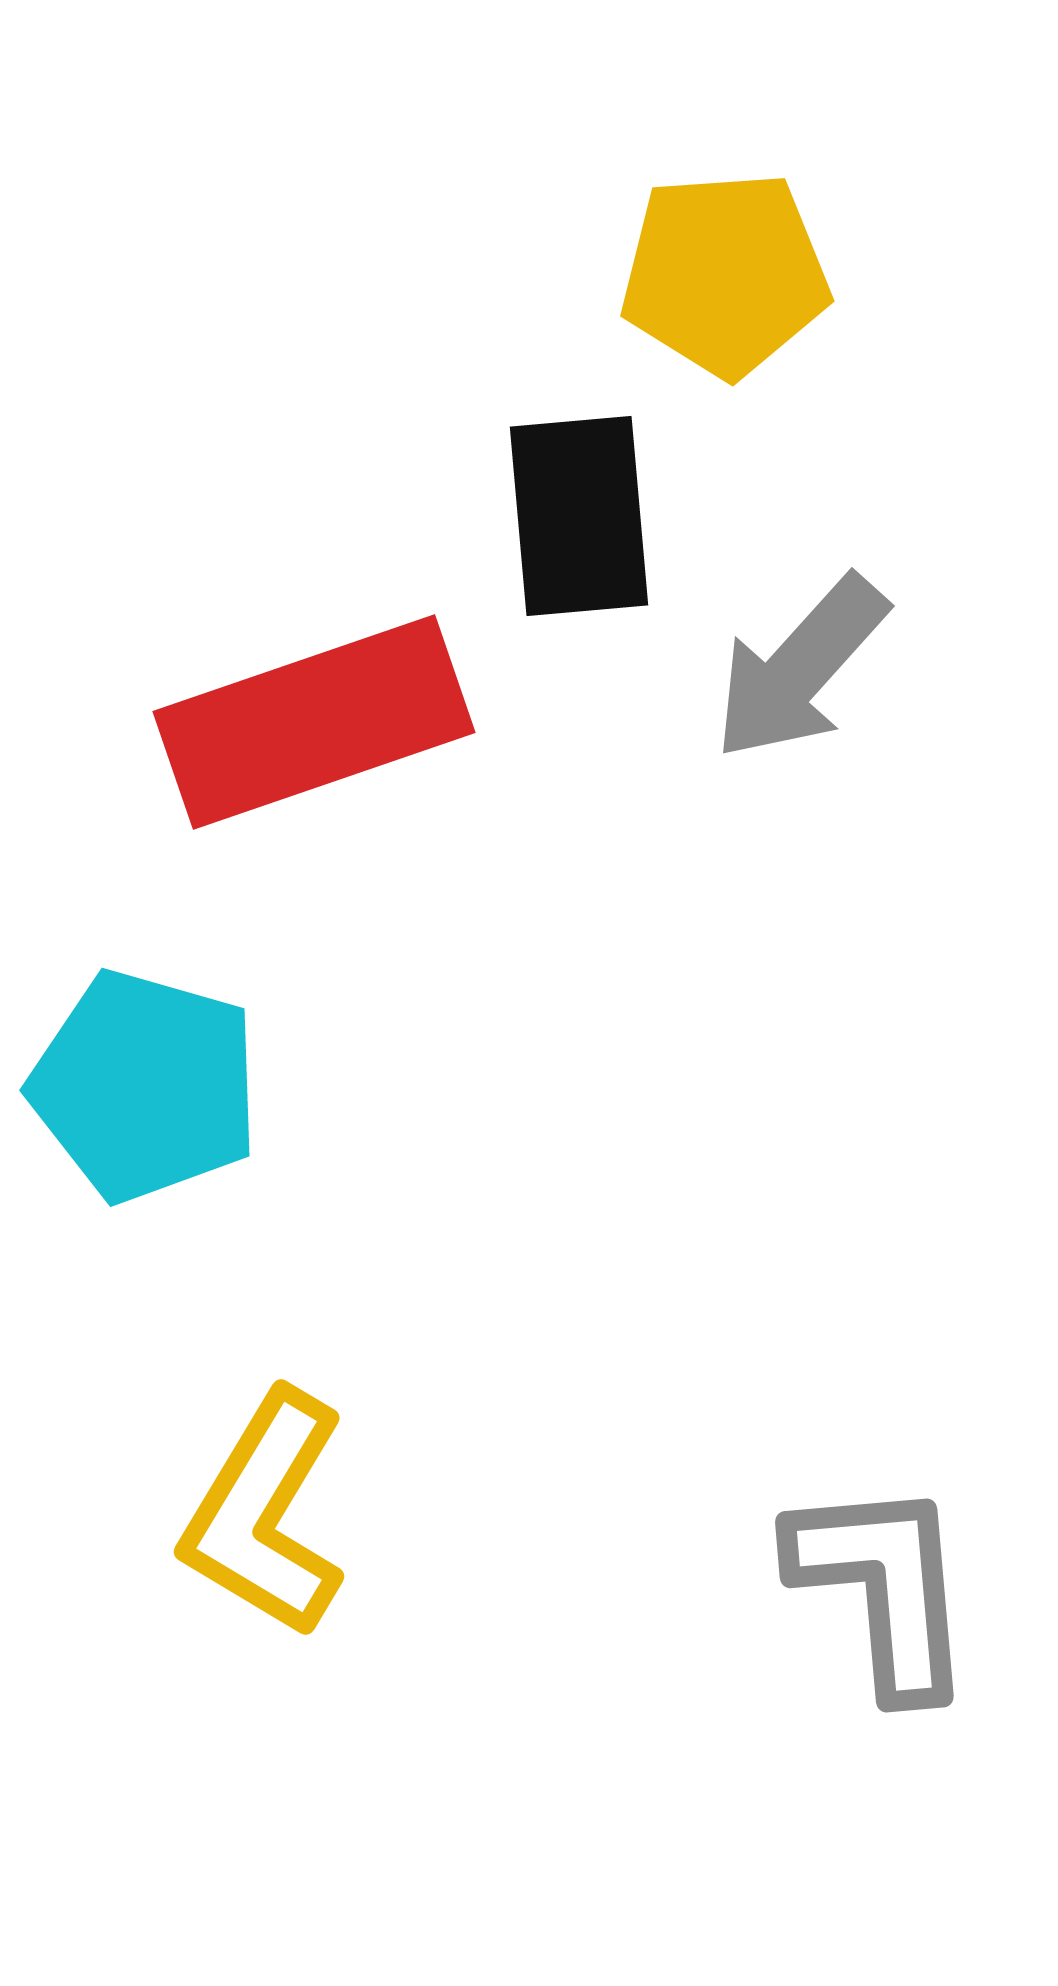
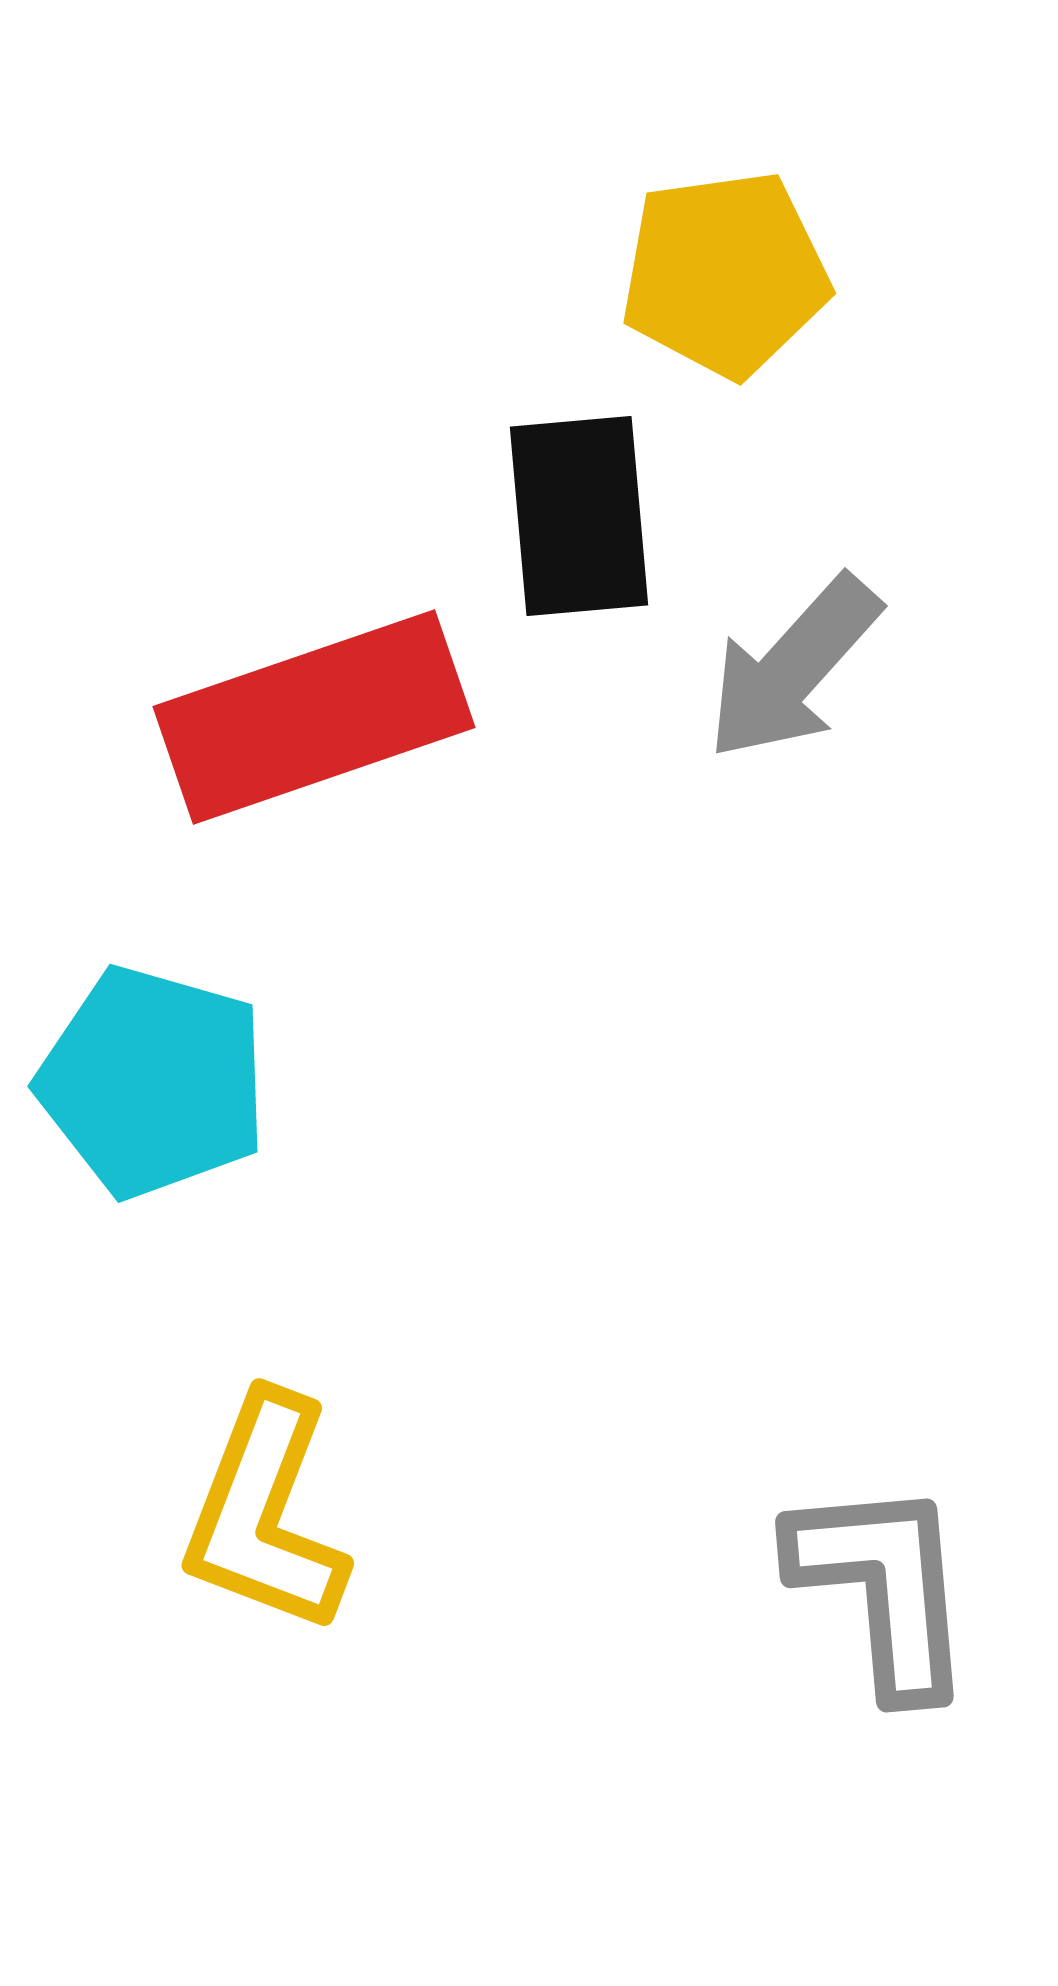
yellow pentagon: rotated 4 degrees counterclockwise
gray arrow: moved 7 px left
red rectangle: moved 5 px up
cyan pentagon: moved 8 px right, 4 px up
yellow L-shape: rotated 10 degrees counterclockwise
